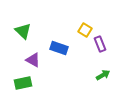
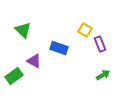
green triangle: moved 1 px up
purple triangle: moved 1 px right, 1 px down
green rectangle: moved 9 px left, 7 px up; rotated 24 degrees counterclockwise
